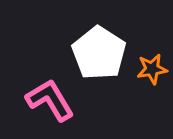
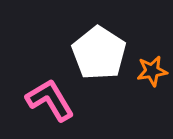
orange star: moved 2 px down
